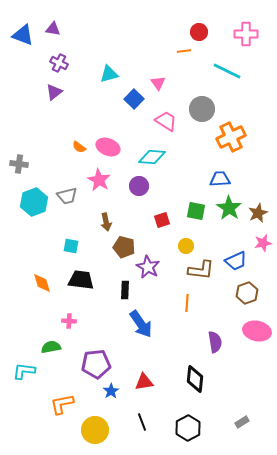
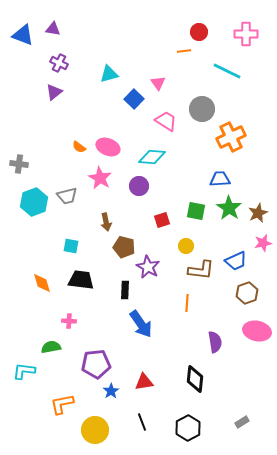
pink star at (99, 180): moved 1 px right, 2 px up
